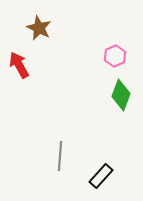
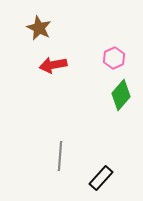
pink hexagon: moved 1 px left, 2 px down
red arrow: moved 34 px right; rotated 72 degrees counterclockwise
green diamond: rotated 20 degrees clockwise
black rectangle: moved 2 px down
